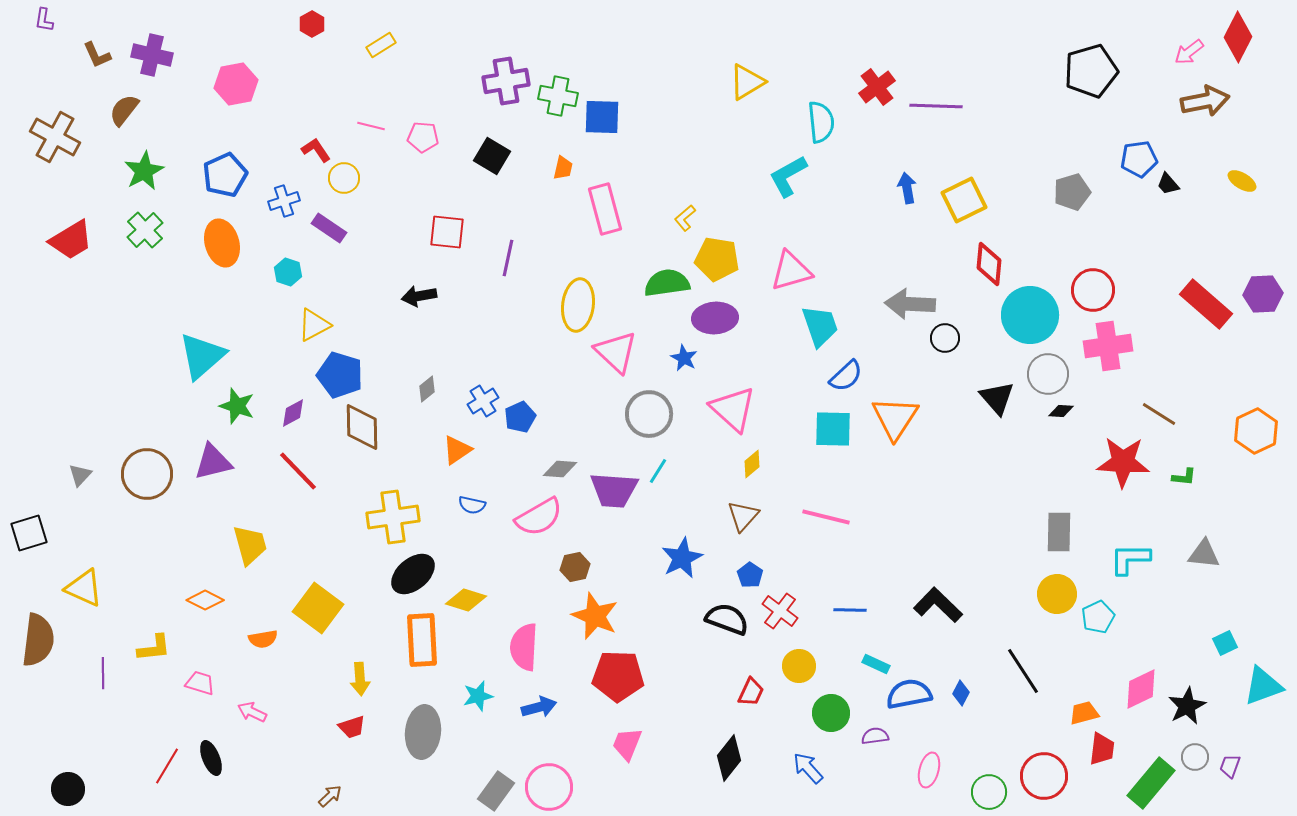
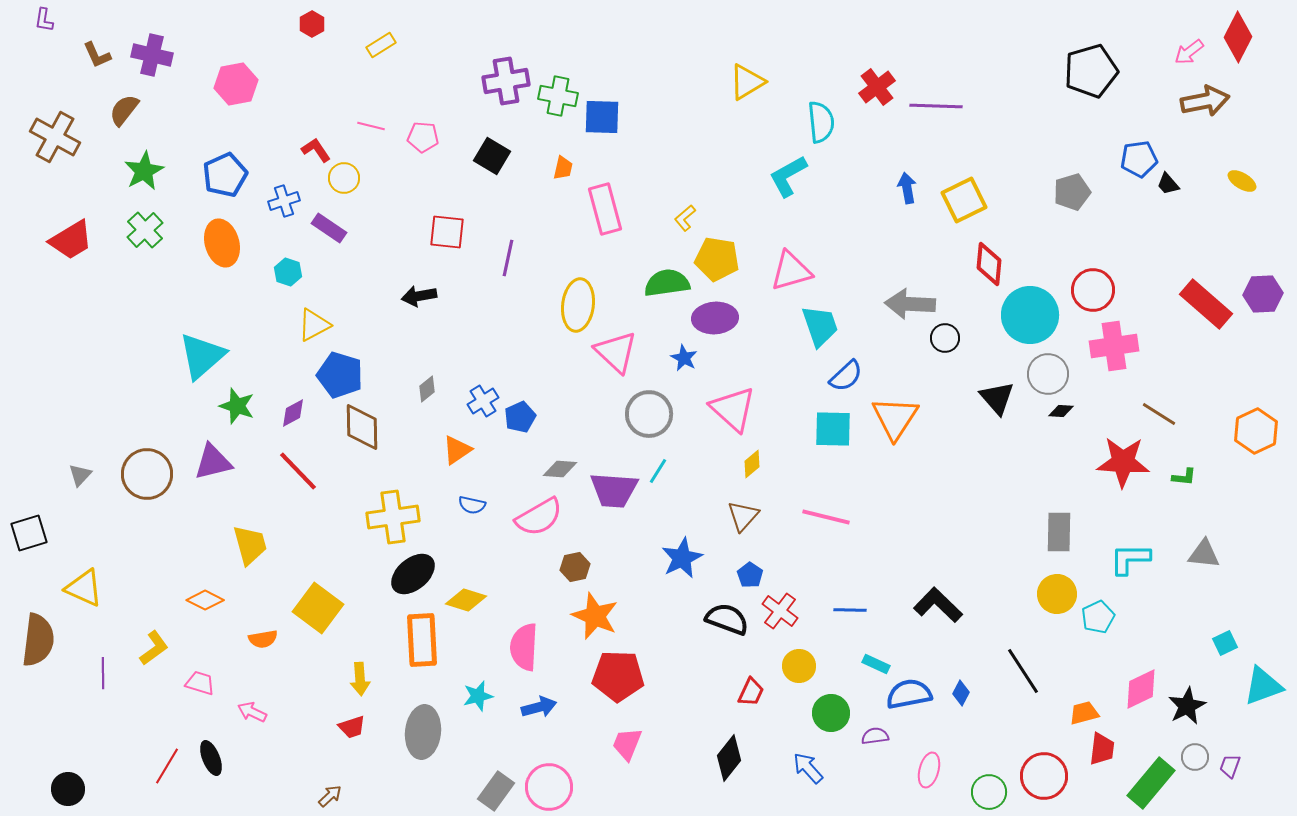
pink cross at (1108, 346): moved 6 px right
yellow L-shape at (154, 648): rotated 30 degrees counterclockwise
